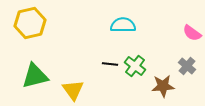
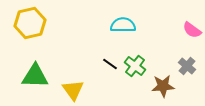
pink semicircle: moved 3 px up
black line: rotated 28 degrees clockwise
green triangle: rotated 16 degrees clockwise
